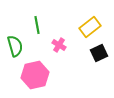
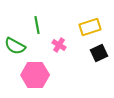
yellow rectangle: rotated 20 degrees clockwise
green semicircle: rotated 135 degrees clockwise
pink hexagon: rotated 12 degrees clockwise
